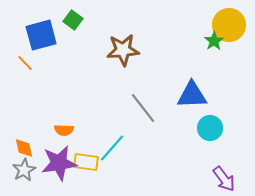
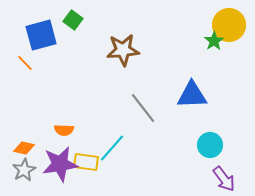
cyan circle: moved 17 px down
orange diamond: rotated 65 degrees counterclockwise
purple star: moved 1 px right, 1 px down
